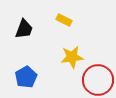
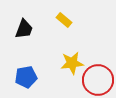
yellow rectangle: rotated 14 degrees clockwise
yellow star: moved 6 px down
blue pentagon: rotated 20 degrees clockwise
